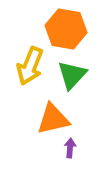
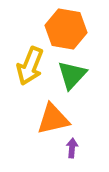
purple arrow: moved 2 px right
